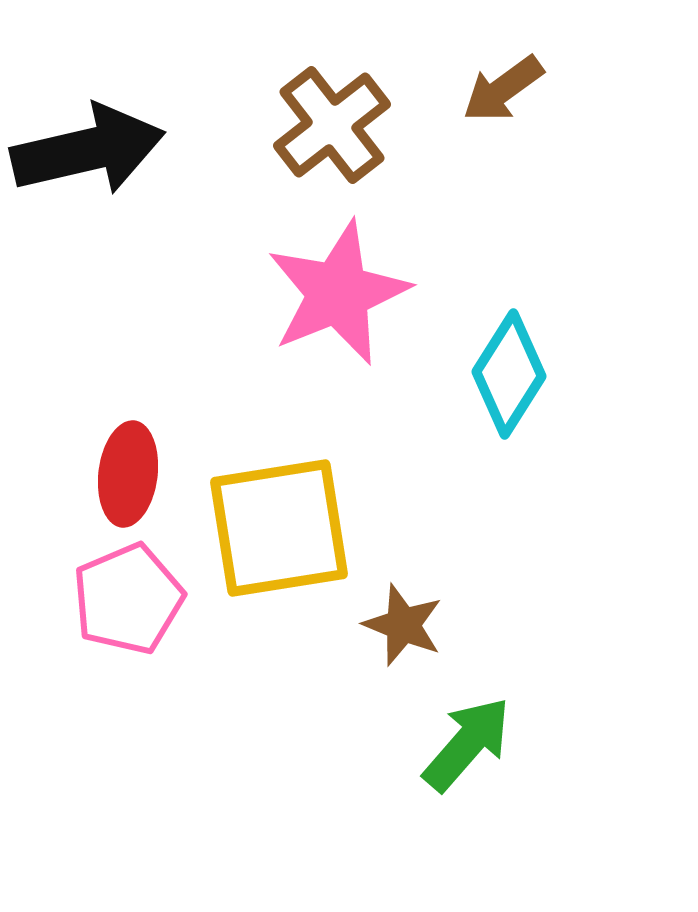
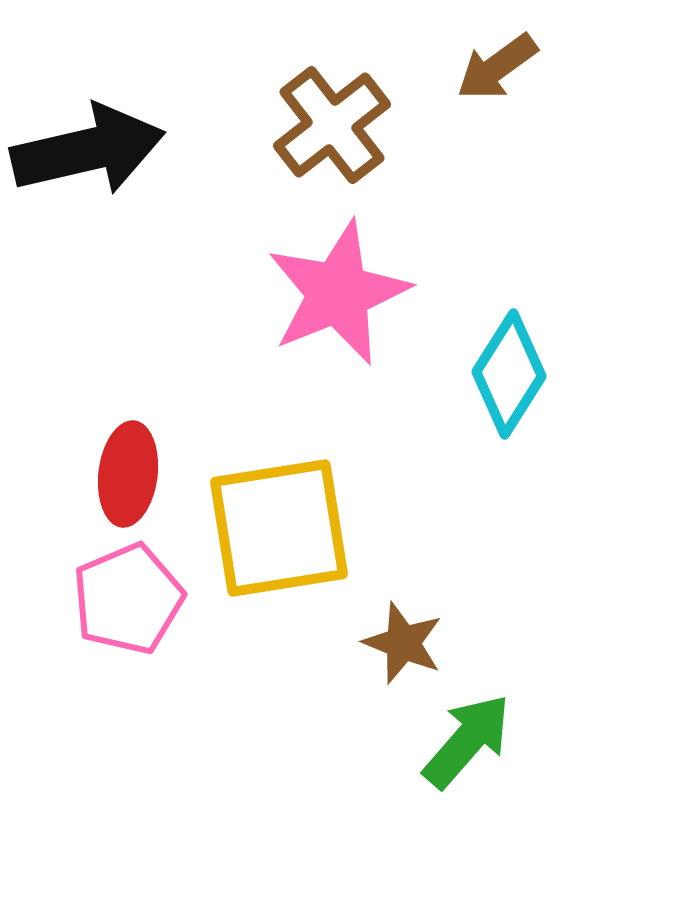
brown arrow: moved 6 px left, 22 px up
brown star: moved 18 px down
green arrow: moved 3 px up
